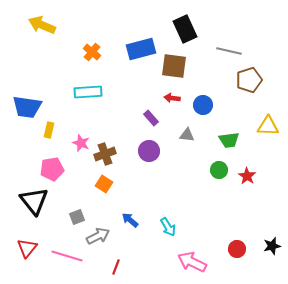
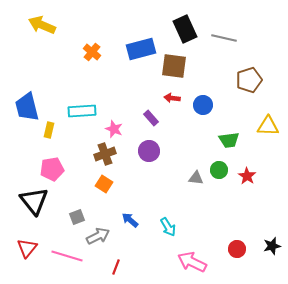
gray line: moved 5 px left, 13 px up
cyan rectangle: moved 6 px left, 19 px down
blue trapezoid: rotated 68 degrees clockwise
gray triangle: moved 9 px right, 43 px down
pink star: moved 33 px right, 14 px up
